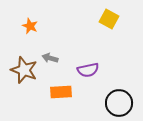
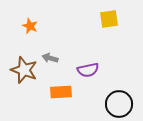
yellow square: rotated 36 degrees counterclockwise
black circle: moved 1 px down
